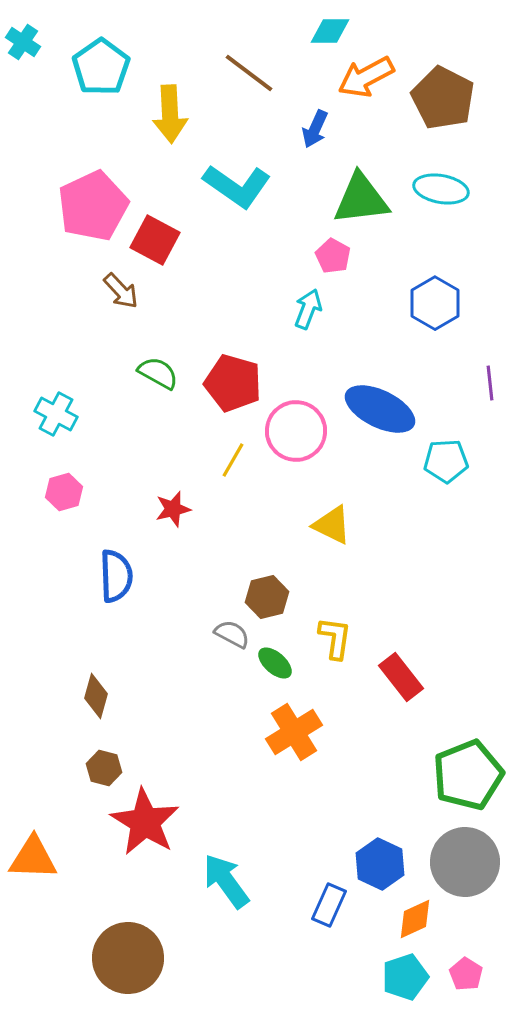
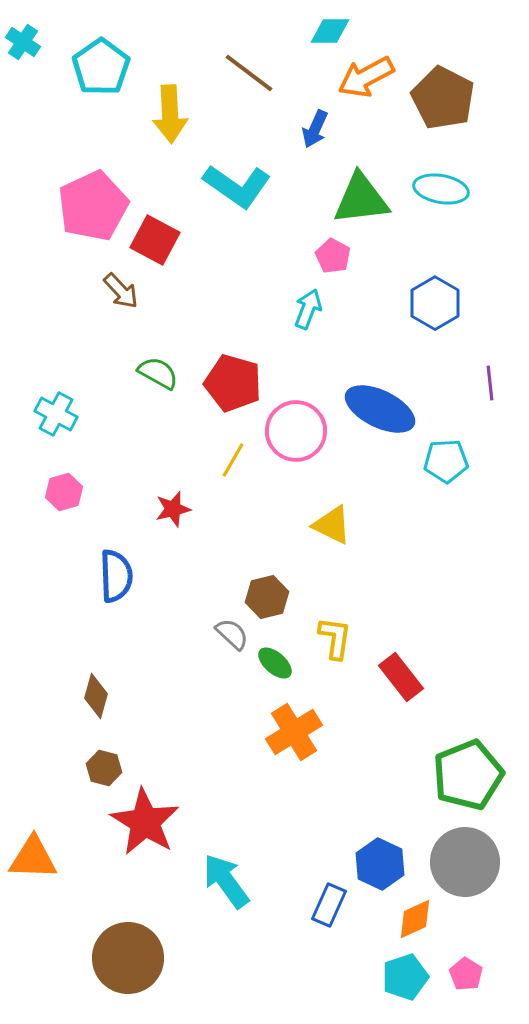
gray semicircle at (232, 634): rotated 15 degrees clockwise
